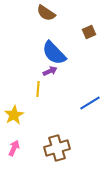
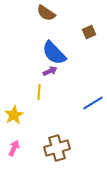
yellow line: moved 1 px right, 3 px down
blue line: moved 3 px right
